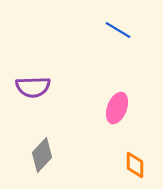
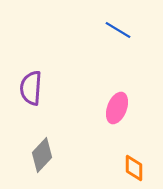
purple semicircle: moved 2 px left, 1 px down; rotated 96 degrees clockwise
orange diamond: moved 1 px left, 3 px down
